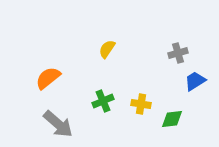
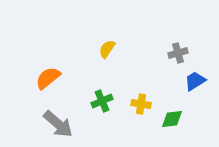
green cross: moved 1 px left
